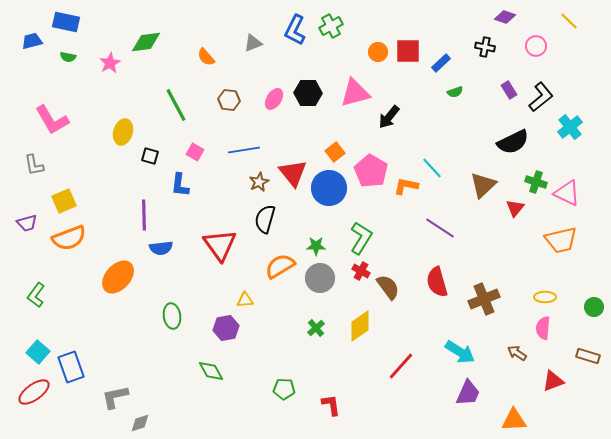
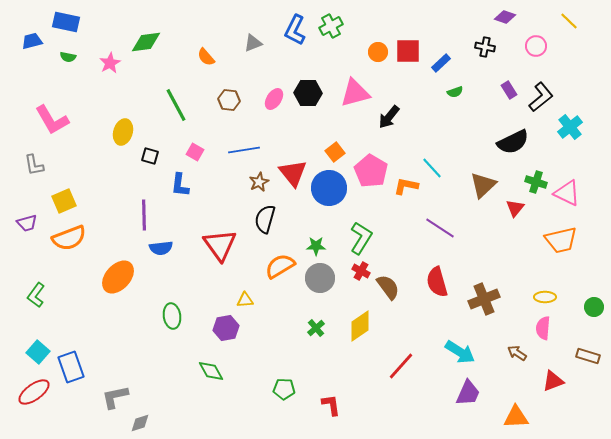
orange triangle at (514, 420): moved 2 px right, 3 px up
